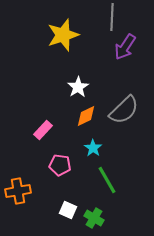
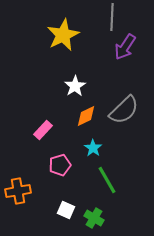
yellow star: rotated 8 degrees counterclockwise
white star: moved 3 px left, 1 px up
pink pentagon: rotated 25 degrees counterclockwise
white square: moved 2 px left
